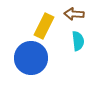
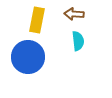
yellow rectangle: moved 7 px left, 6 px up; rotated 15 degrees counterclockwise
blue circle: moved 3 px left, 1 px up
